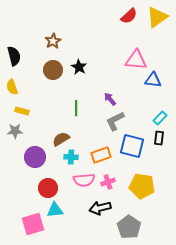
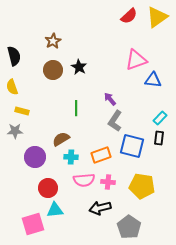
pink triangle: rotated 25 degrees counterclockwise
gray L-shape: rotated 30 degrees counterclockwise
pink cross: rotated 24 degrees clockwise
